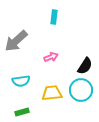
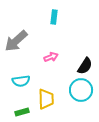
yellow trapezoid: moved 6 px left, 6 px down; rotated 95 degrees clockwise
